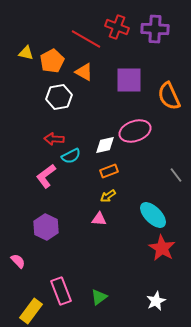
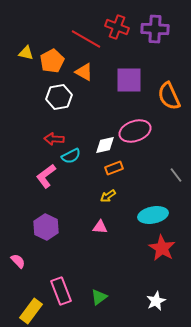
orange rectangle: moved 5 px right, 3 px up
cyan ellipse: rotated 56 degrees counterclockwise
pink triangle: moved 1 px right, 8 px down
